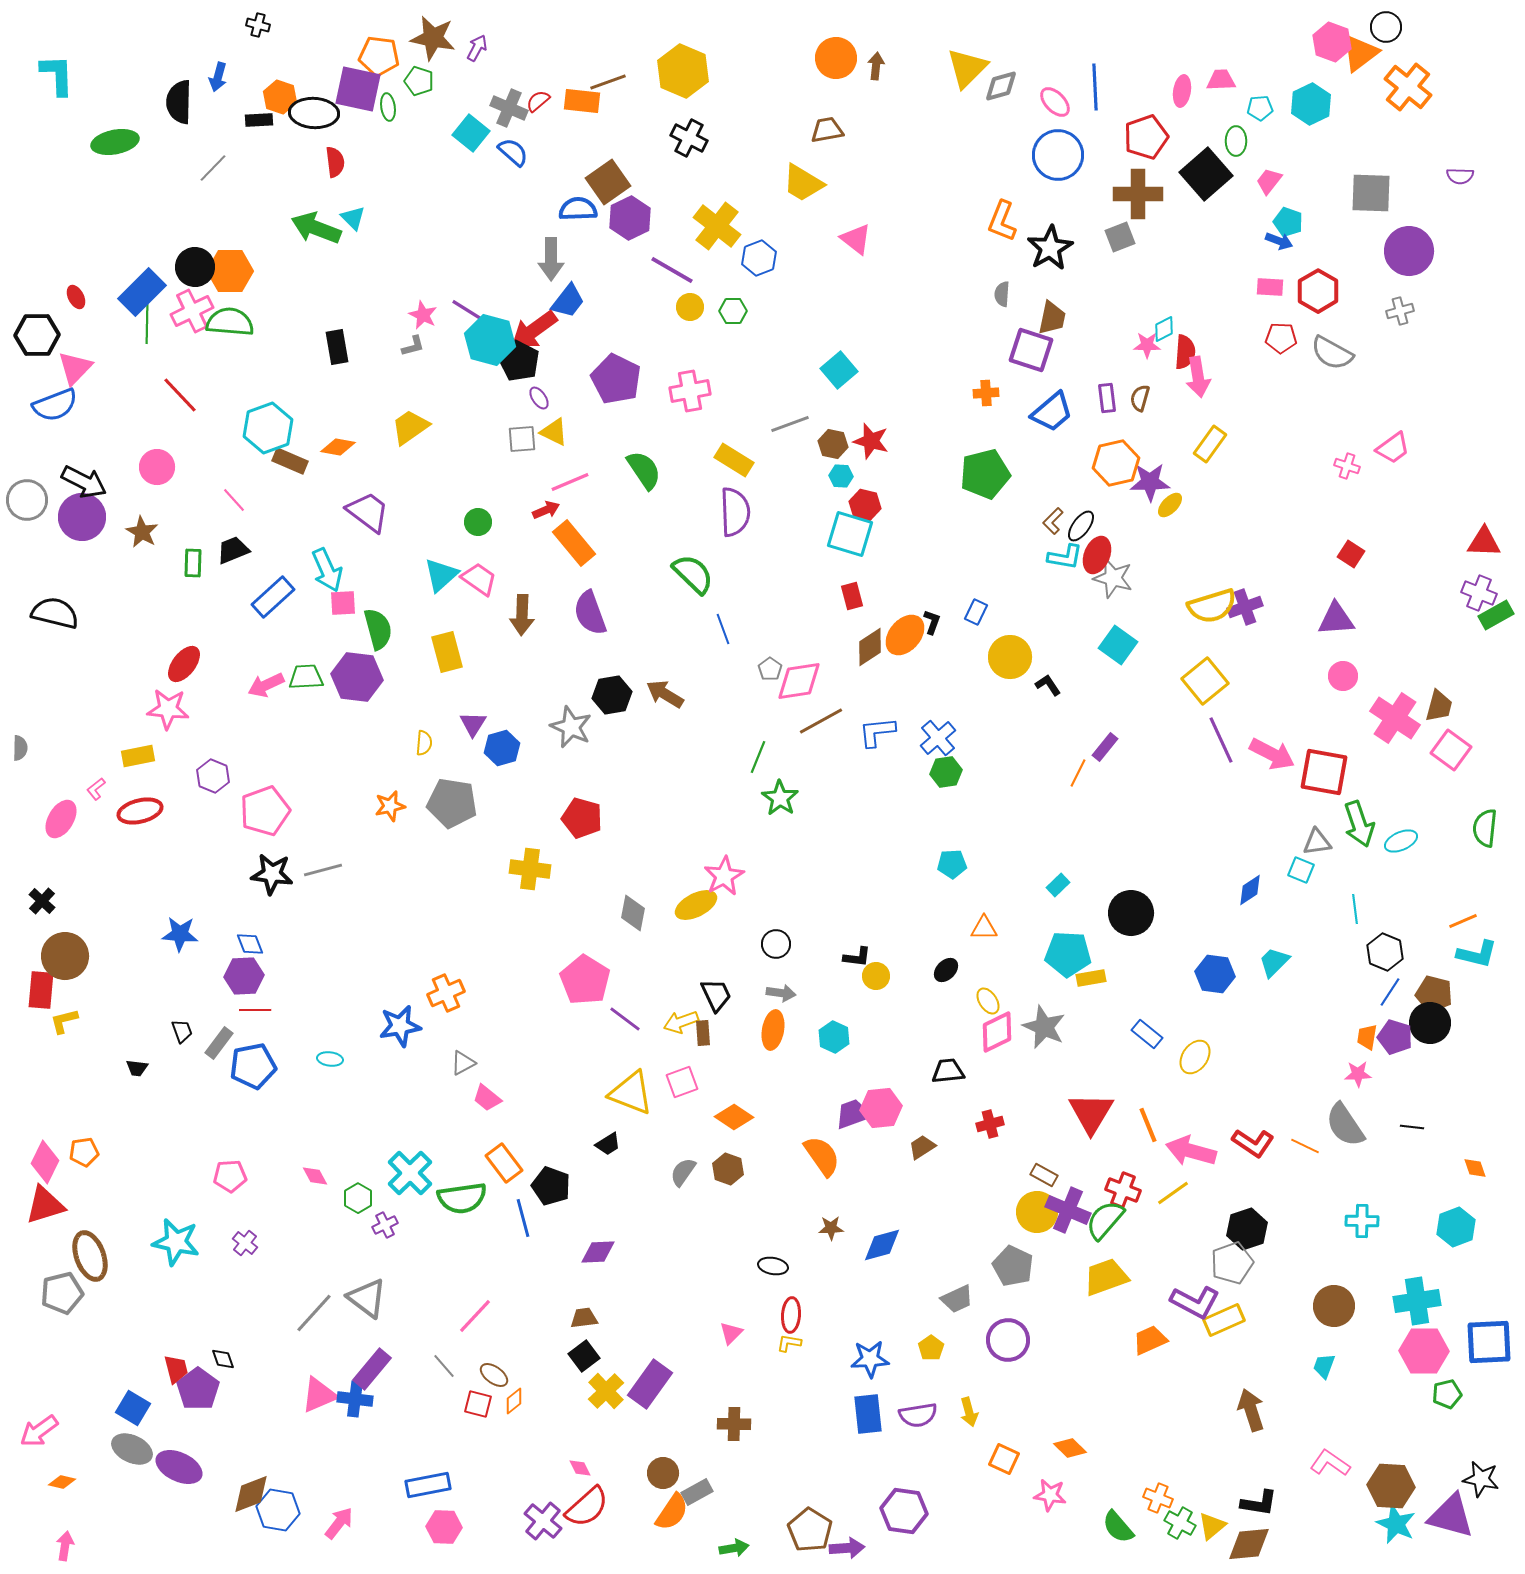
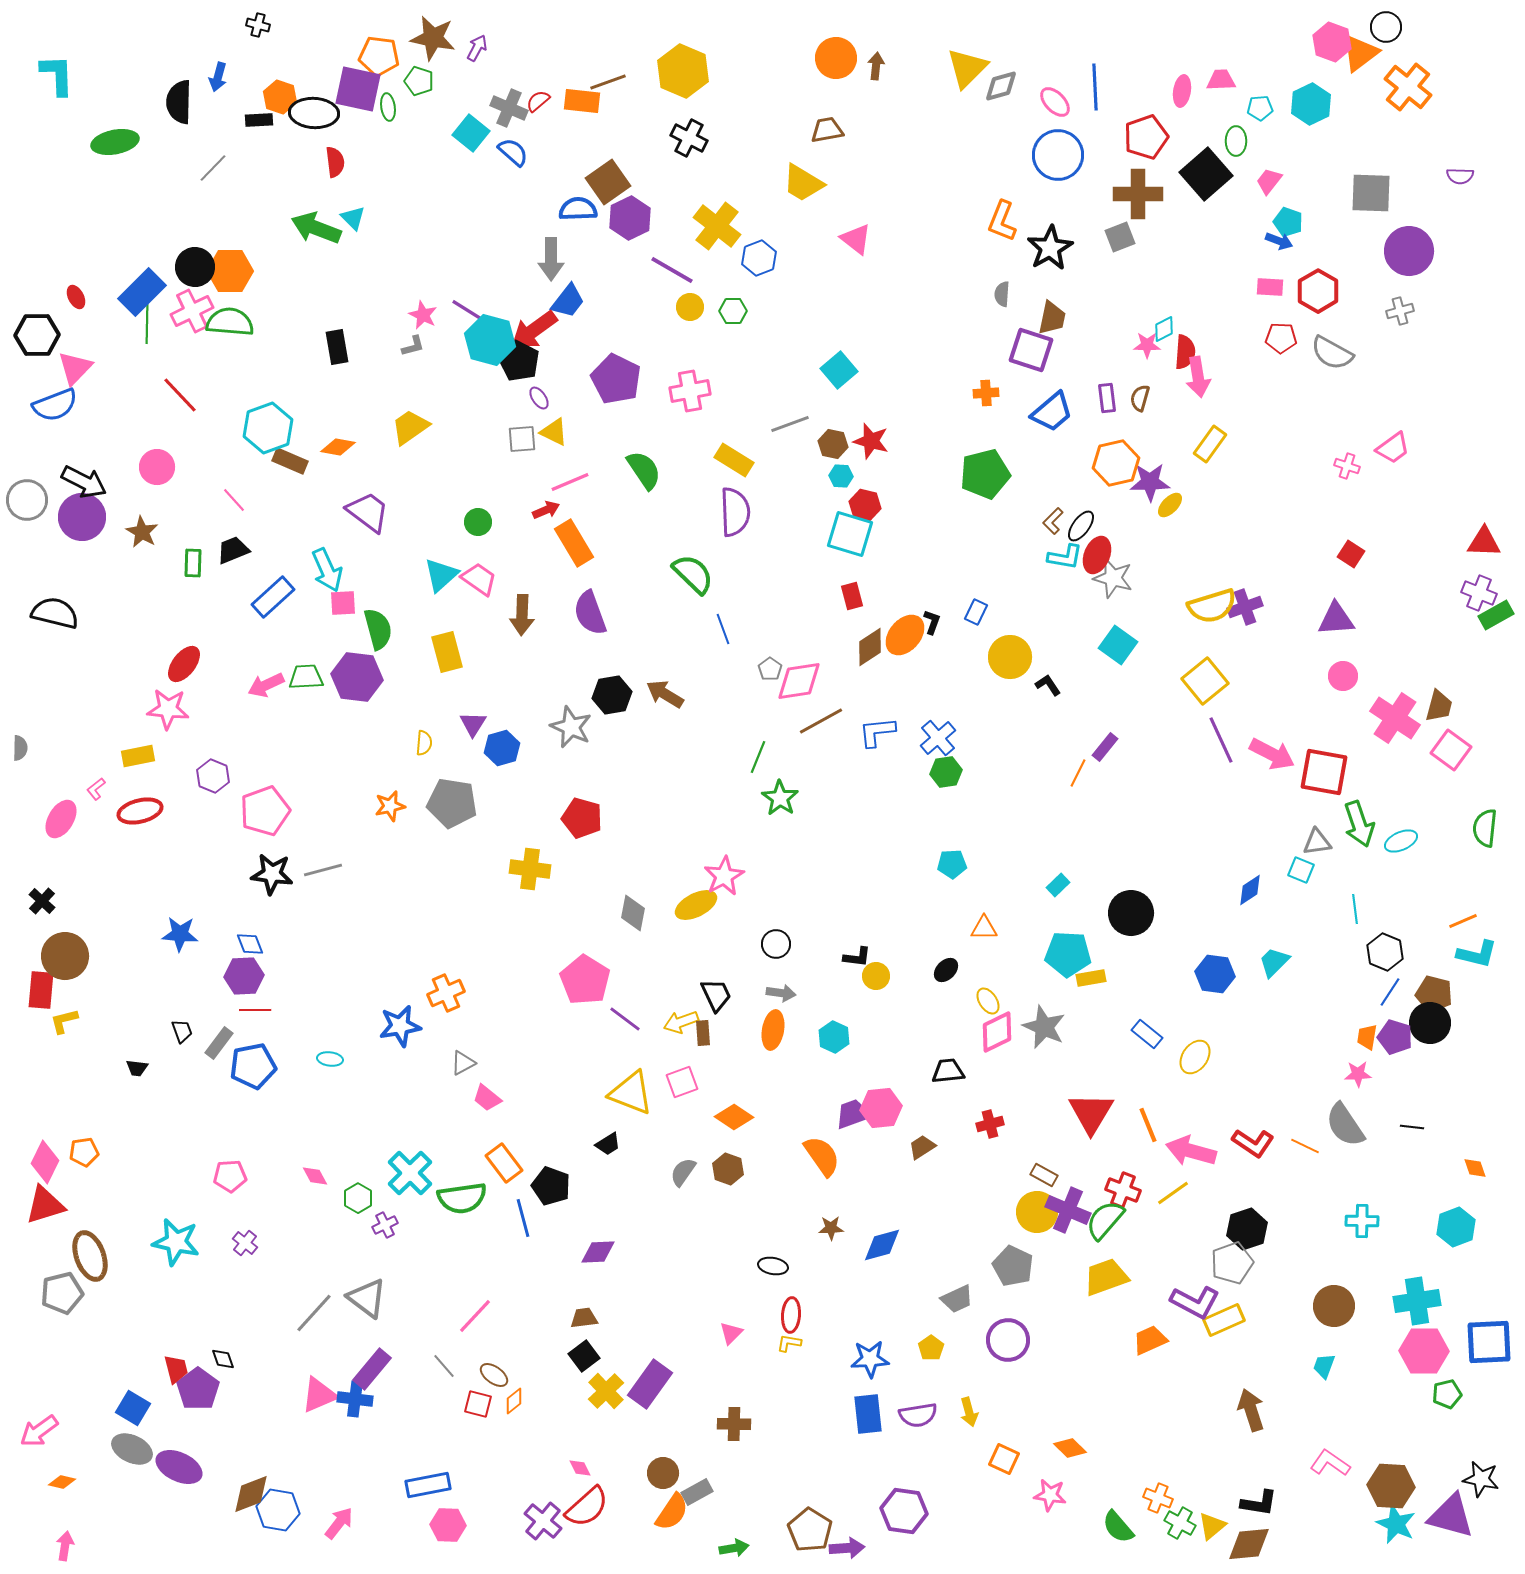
orange rectangle at (574, 543): rotated 9 degrees clockwise
pink hexagon at (444, 1527): moved 4 px right, 2 px up
